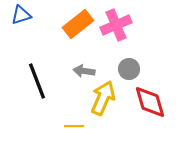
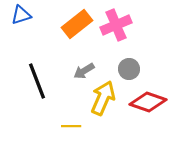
orange rectangle: moved 1 px left
gray arrow: rotated 40 degrees counterclockwise
red diamond: moved 2 px left; rotated 54 degrees counterclockwise
yellow line: moved 3 px left
